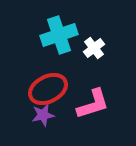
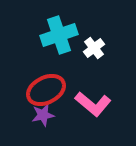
red ellipse: moved 2 px left, 1 px down
pink L-shape: rotated 57 degrees clockwise
